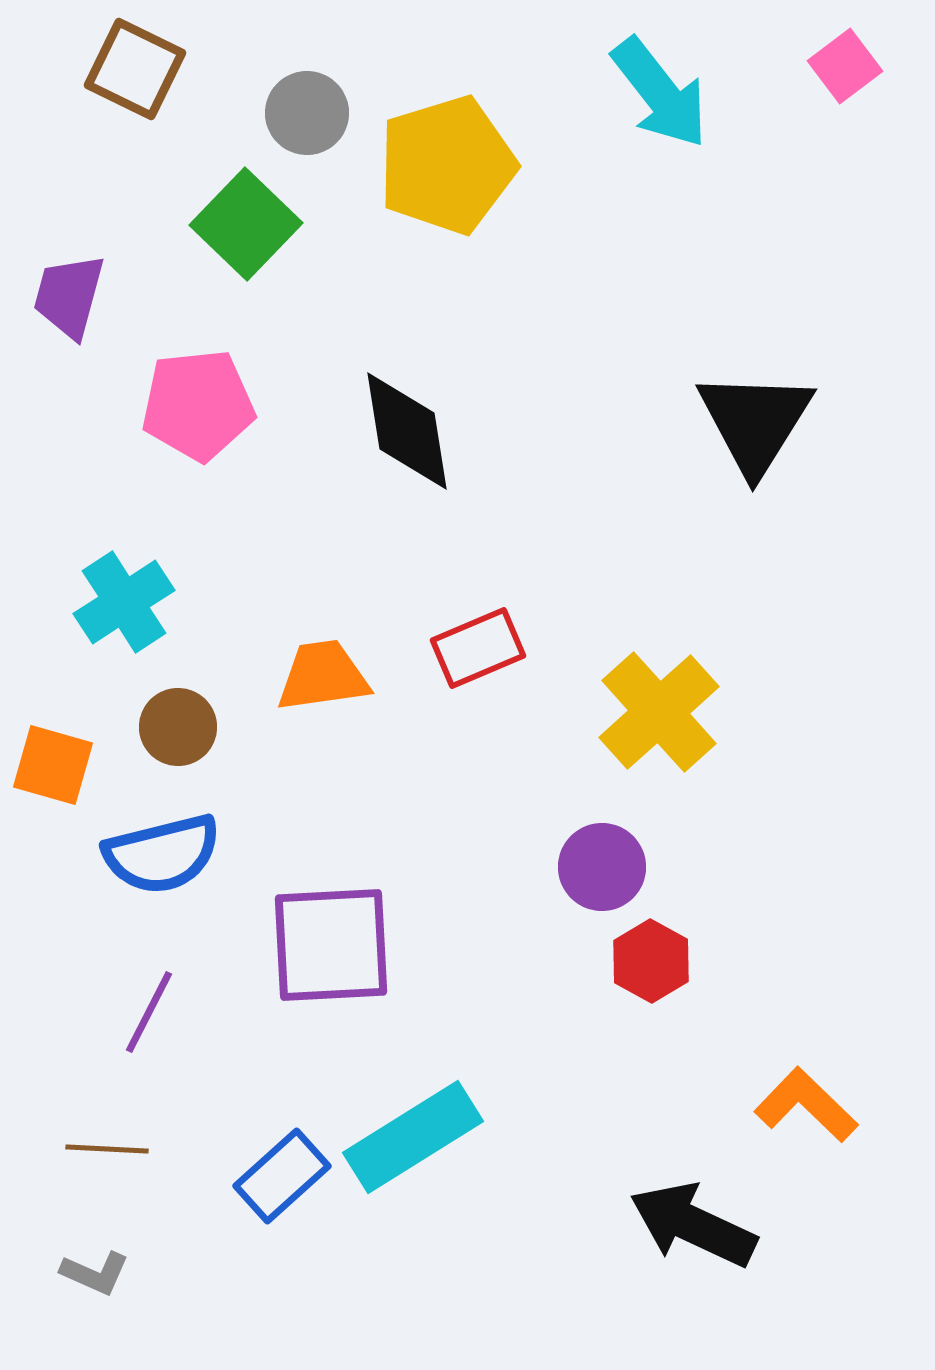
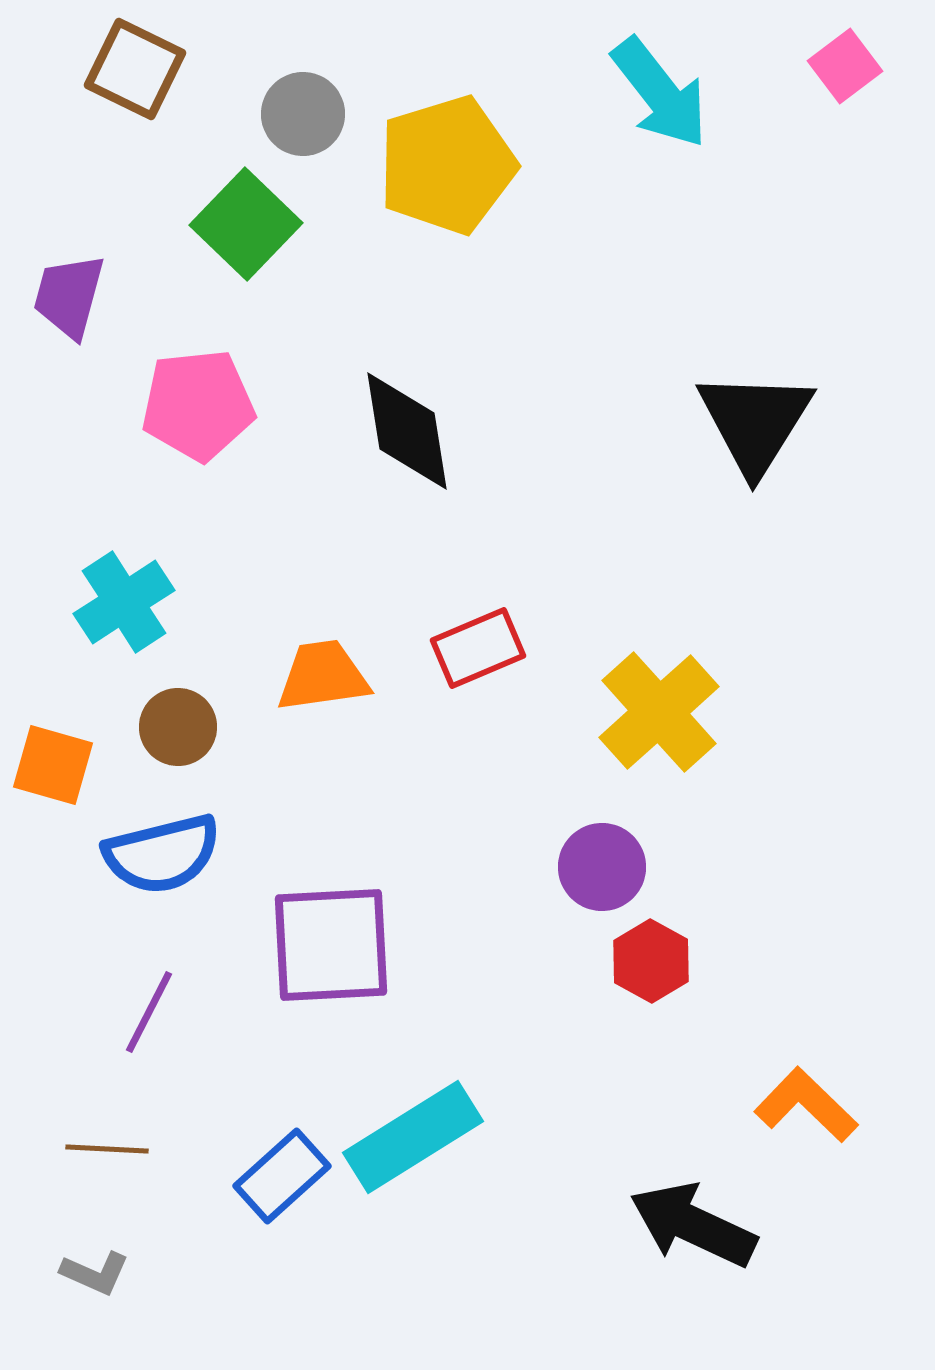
gray circle: moved 4 px left, 1 px down
